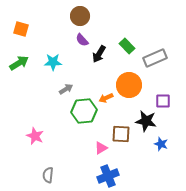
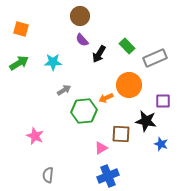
gray arrow: moved 2 px left, 1 px down
